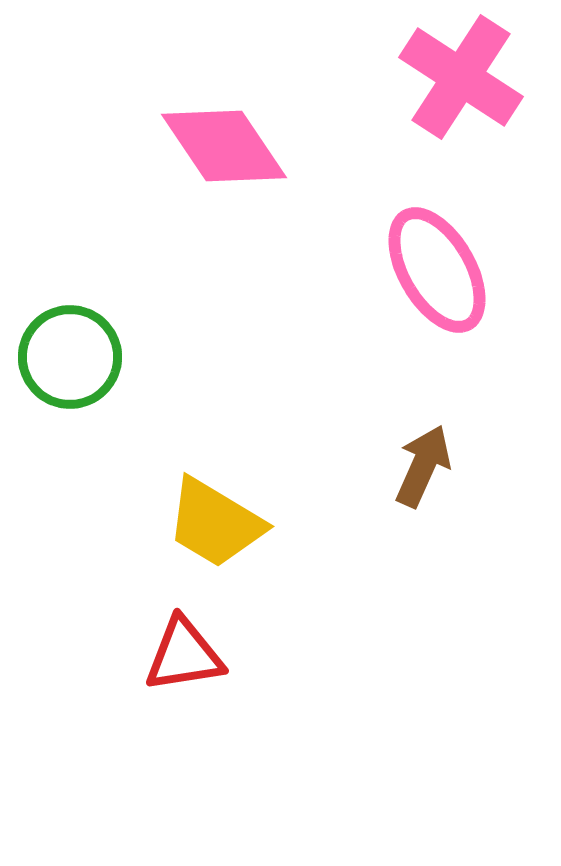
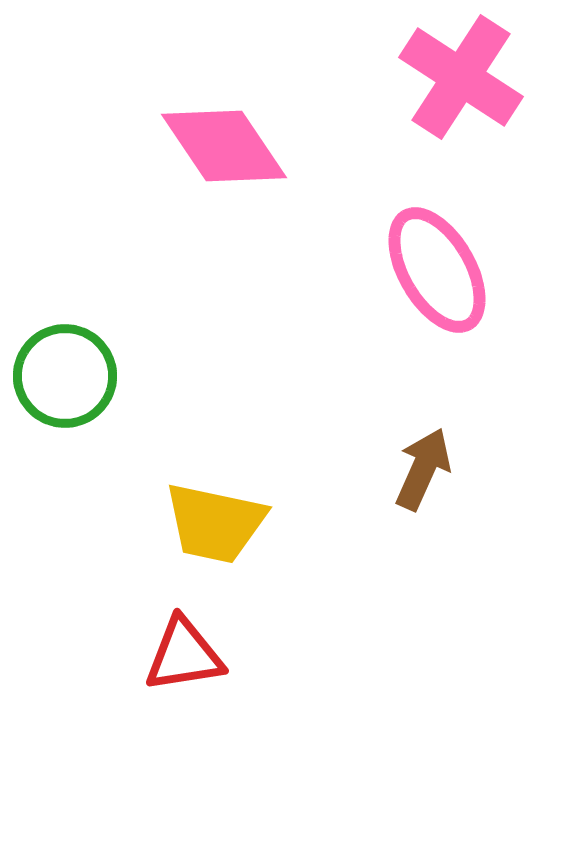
green circle: moved 5 px left, 19 px down
brown arrow: moved 3 px down
yellow trapezoid: rotated 19 degrees counterclockwise
